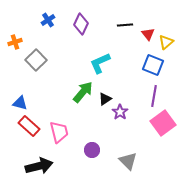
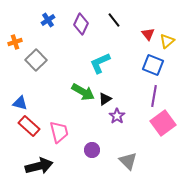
black line: moved 11 px left, 5 px up; rotated 56 degrees clockwise
yellow triangle: moved 1 px right, 1 px up
green arrow: rotated 80 degrees clockwise
purple star: moved 3 px left, 4 px down
